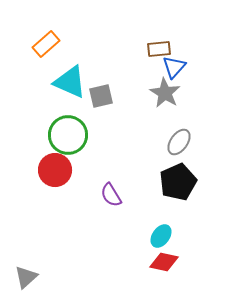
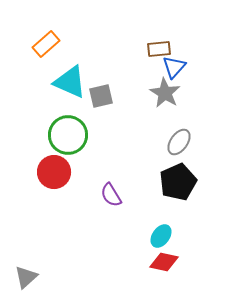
red circle: moved 1 px left, 2 px down
